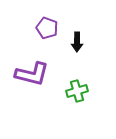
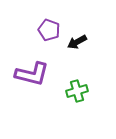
purple pentagon: moved 2 px right, 2 px down
black arrow: rotated 60 degrees clockwise
